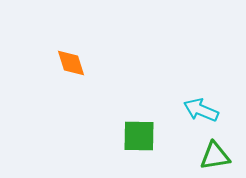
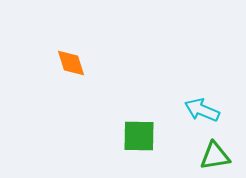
cyan arrow: moved 1 px right
